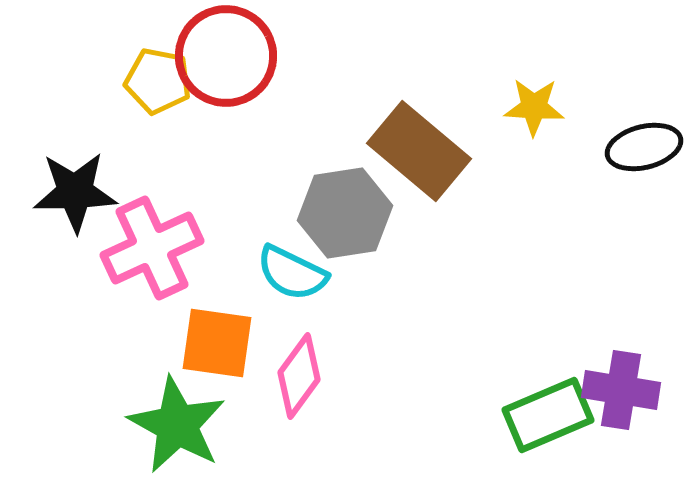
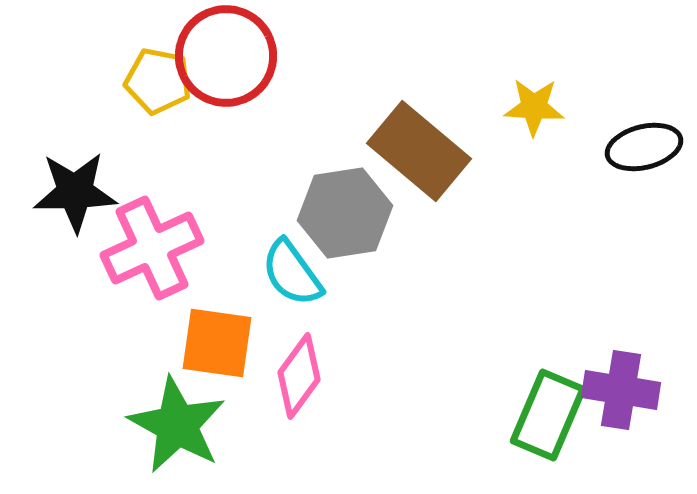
cyan semicircle: rotated 28 degrees clockwise
green rectangle: rotated 44 degrees counterclockwise
